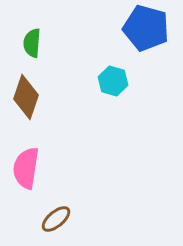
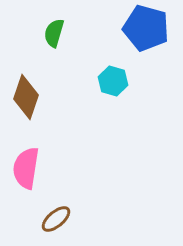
green semicircle: moved 22 px right, 10 px up; rotated 12 degrees clockwise
